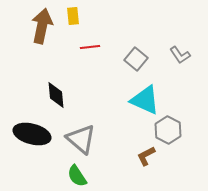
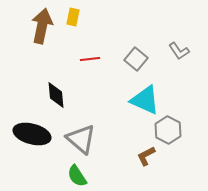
yellow rectangle: moved 1 px down; rotated 18 degrees clockwise
red line: moved 12 px down
gray L-shape: moved 1 px left, 4 px up
